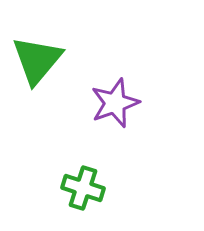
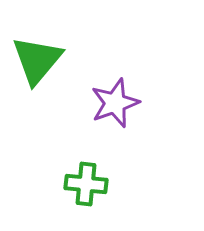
green cross: moved 3 px right, 4 px up; rotated 12 degrees counterclockwise
